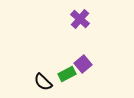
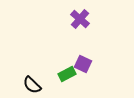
purple square: rotated 24 degrees counterclockwise
black semicircle: moved 11 px left, 3 px down
